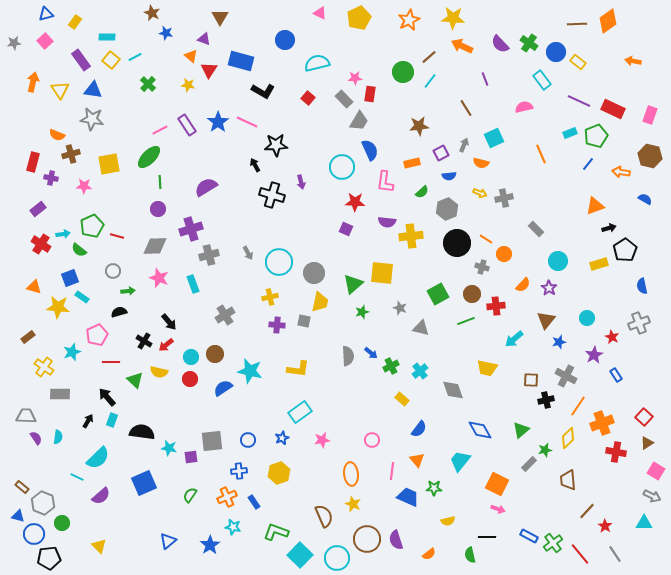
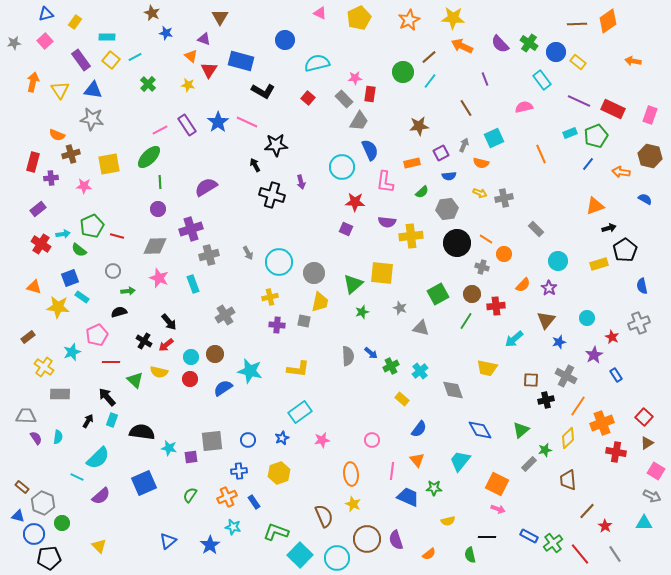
purple cross at (51, 178): rotated 16 degrees counterclockwise
gray hexagon at (447, 209): rotated 15 degrees clockwise
green line at (466, 321): rotated 36 degrees counterclockwise
